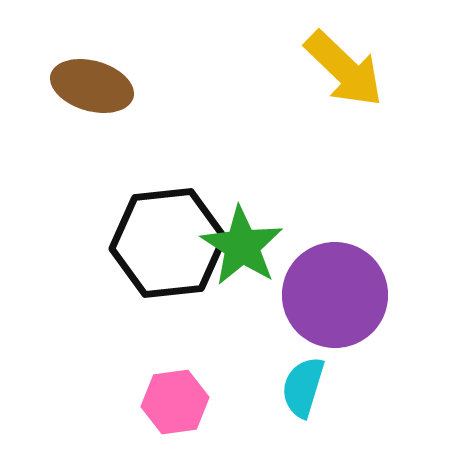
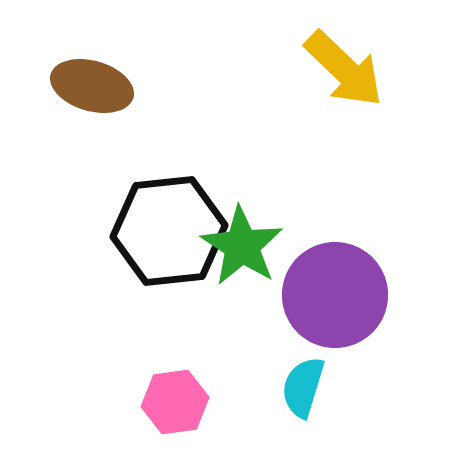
black hexagon: moved 1 px right, 12 px up
